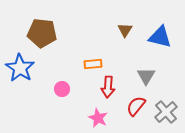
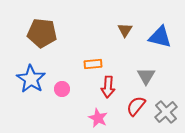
blue star: moved 11 px right, 11 px down
